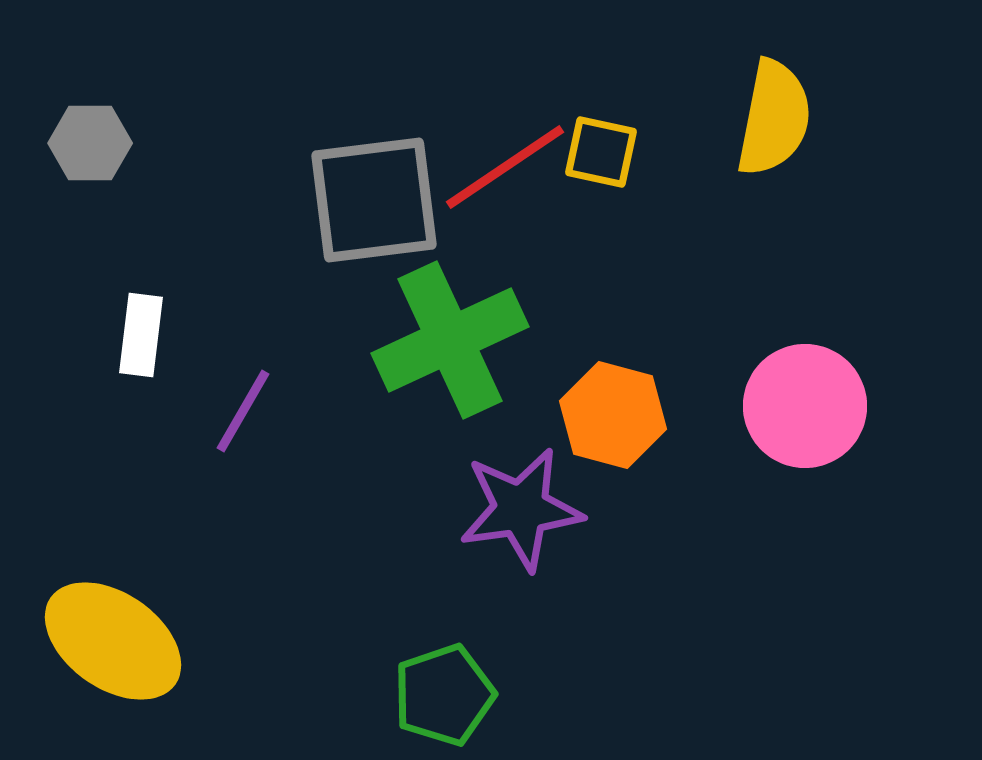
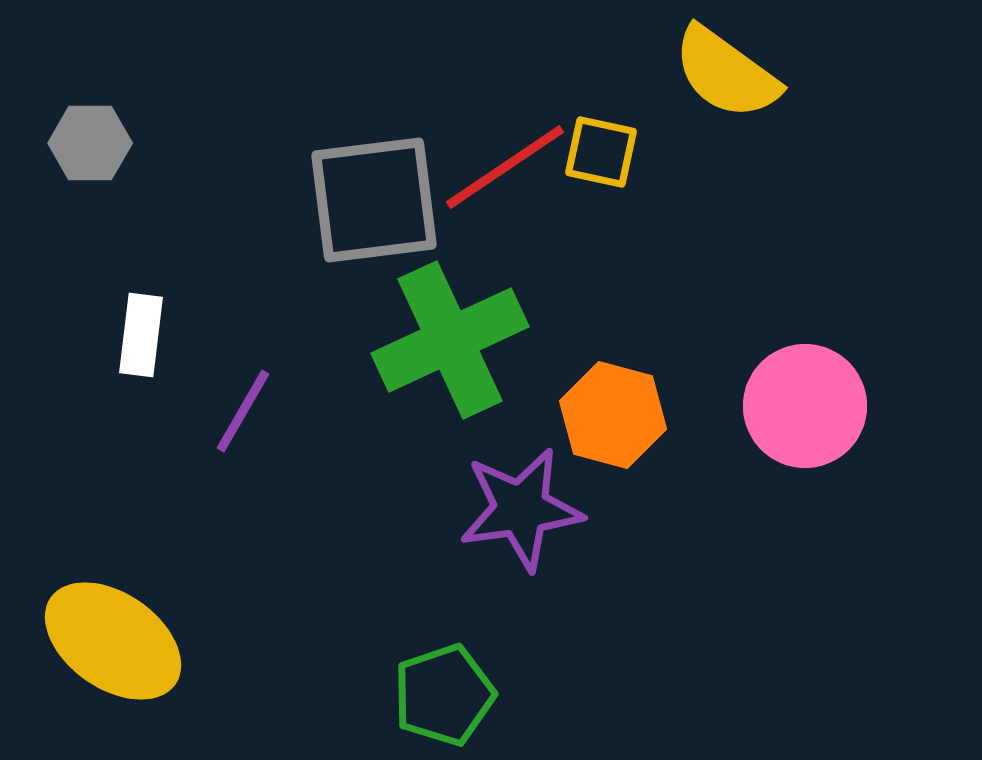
yellow semicircle: moved 48 px left, 45 px up; rotated 115 degrees clockwise
